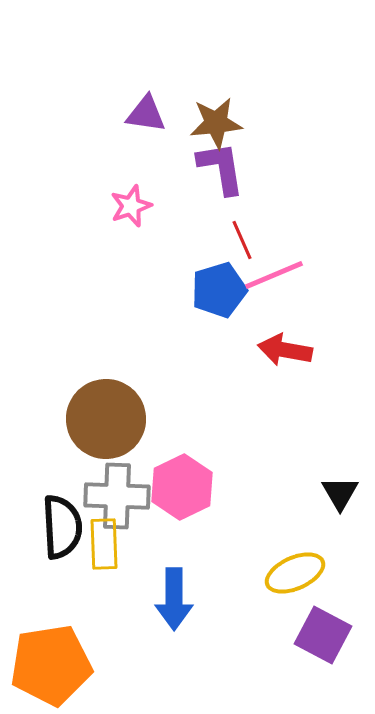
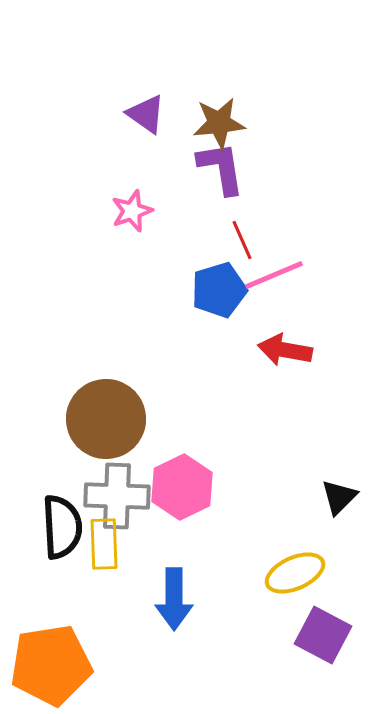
purple triangle: rotated 27 degrees clockwise
brown star: moved 3 px right
pink star: moved 1 px right, 5 px down
black triangle: moved 1 px left, 4 px down; rotated 15 degrees clockwise
